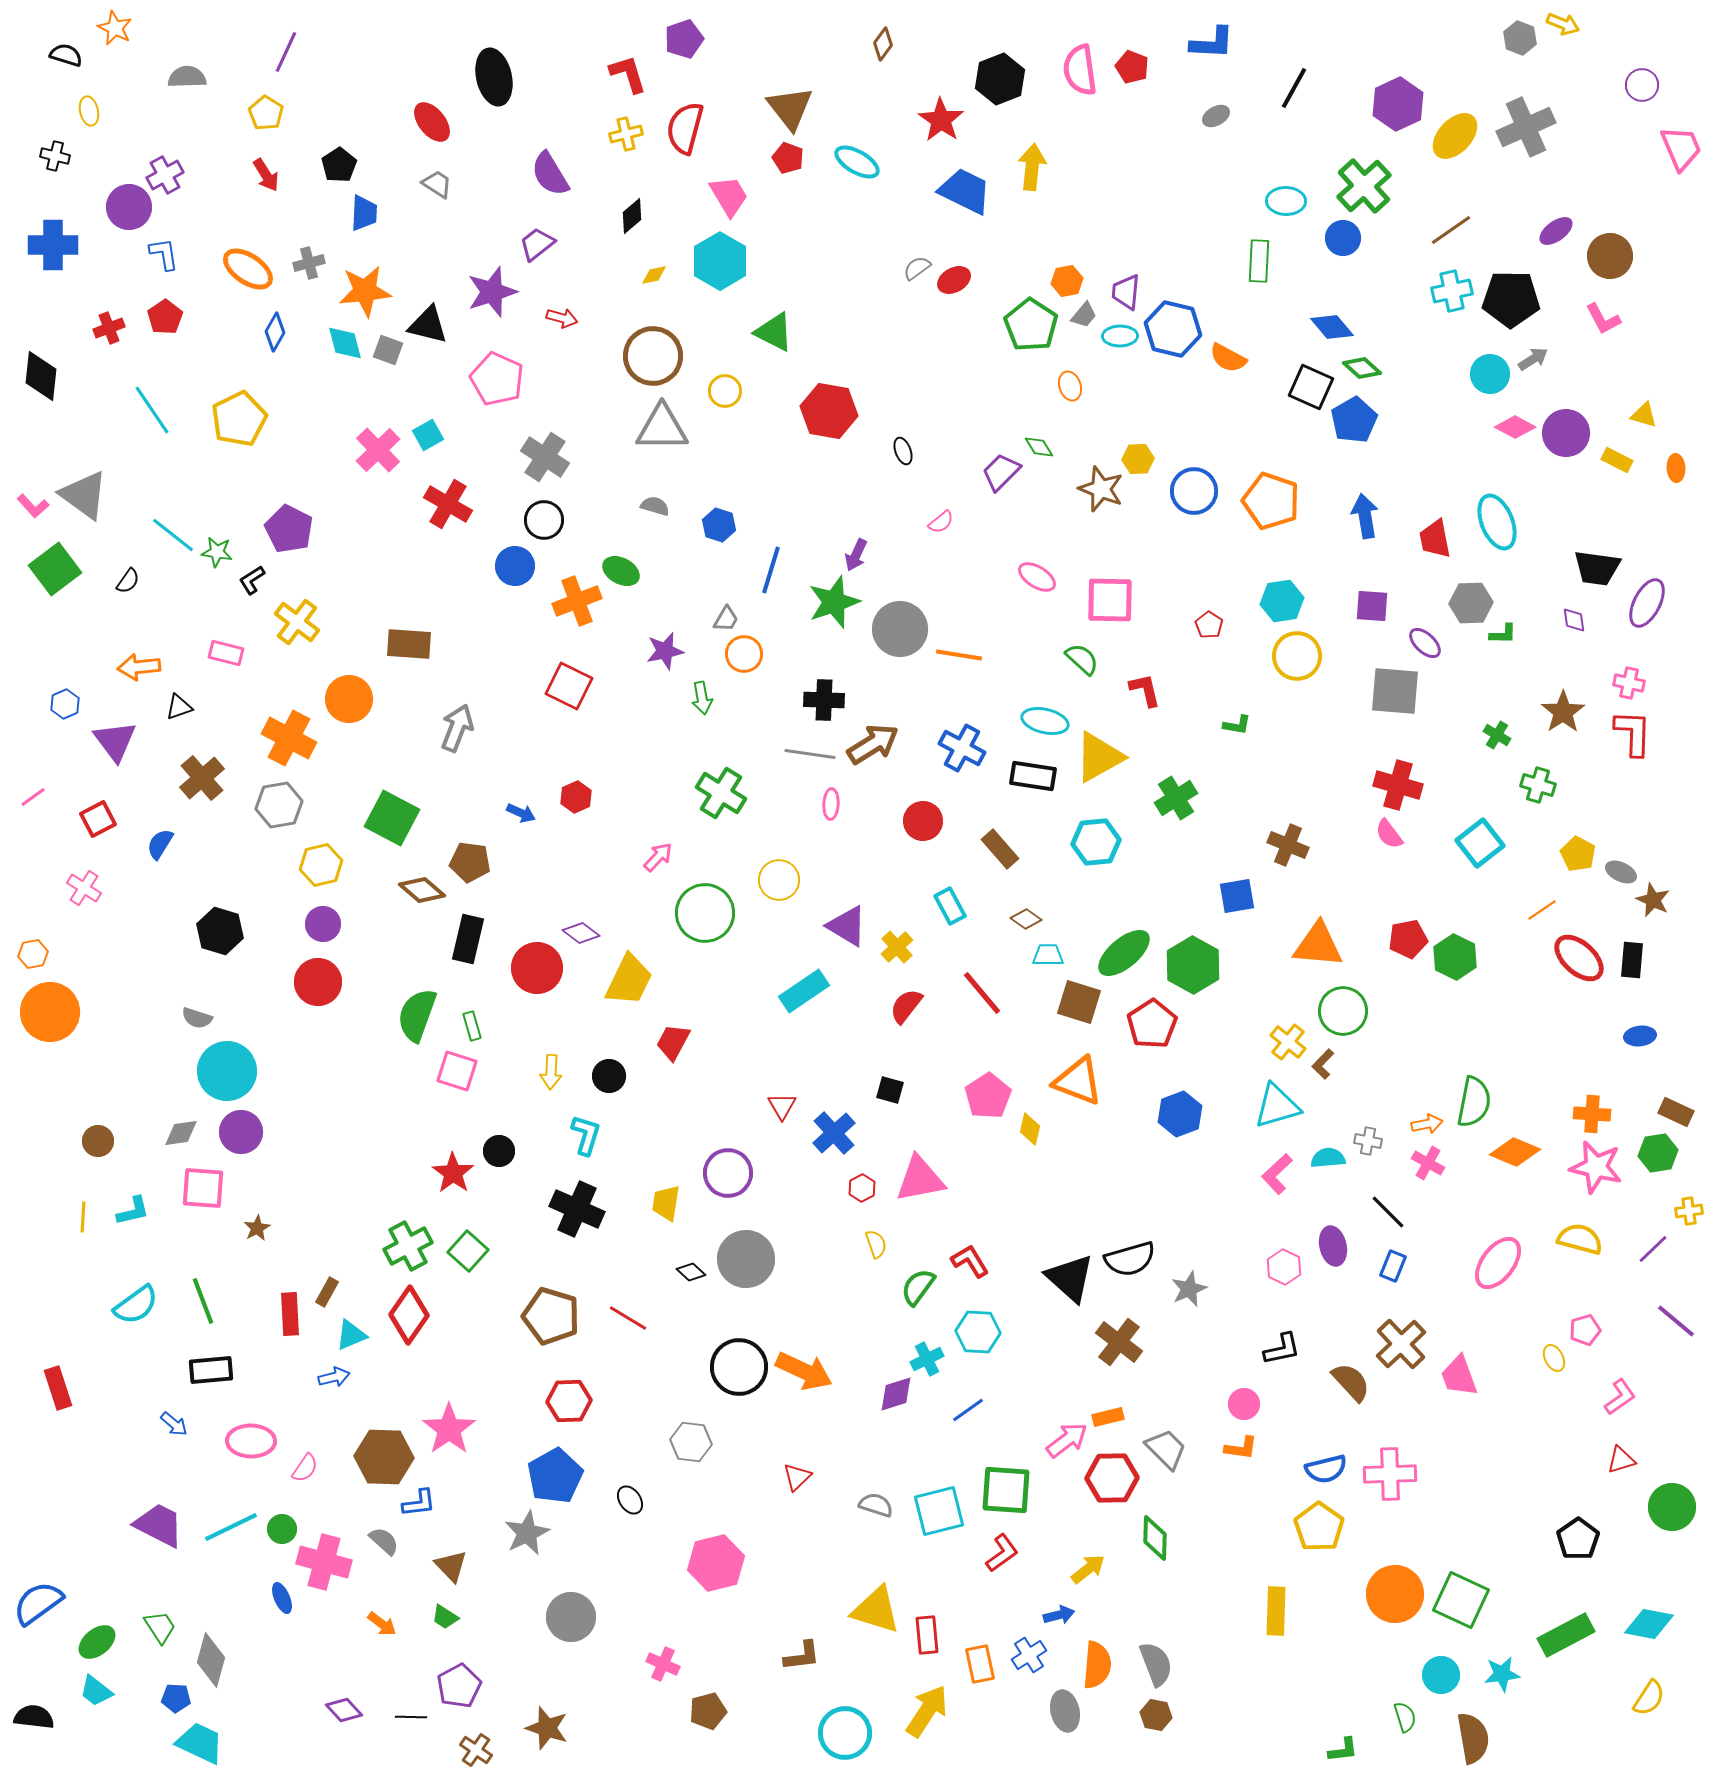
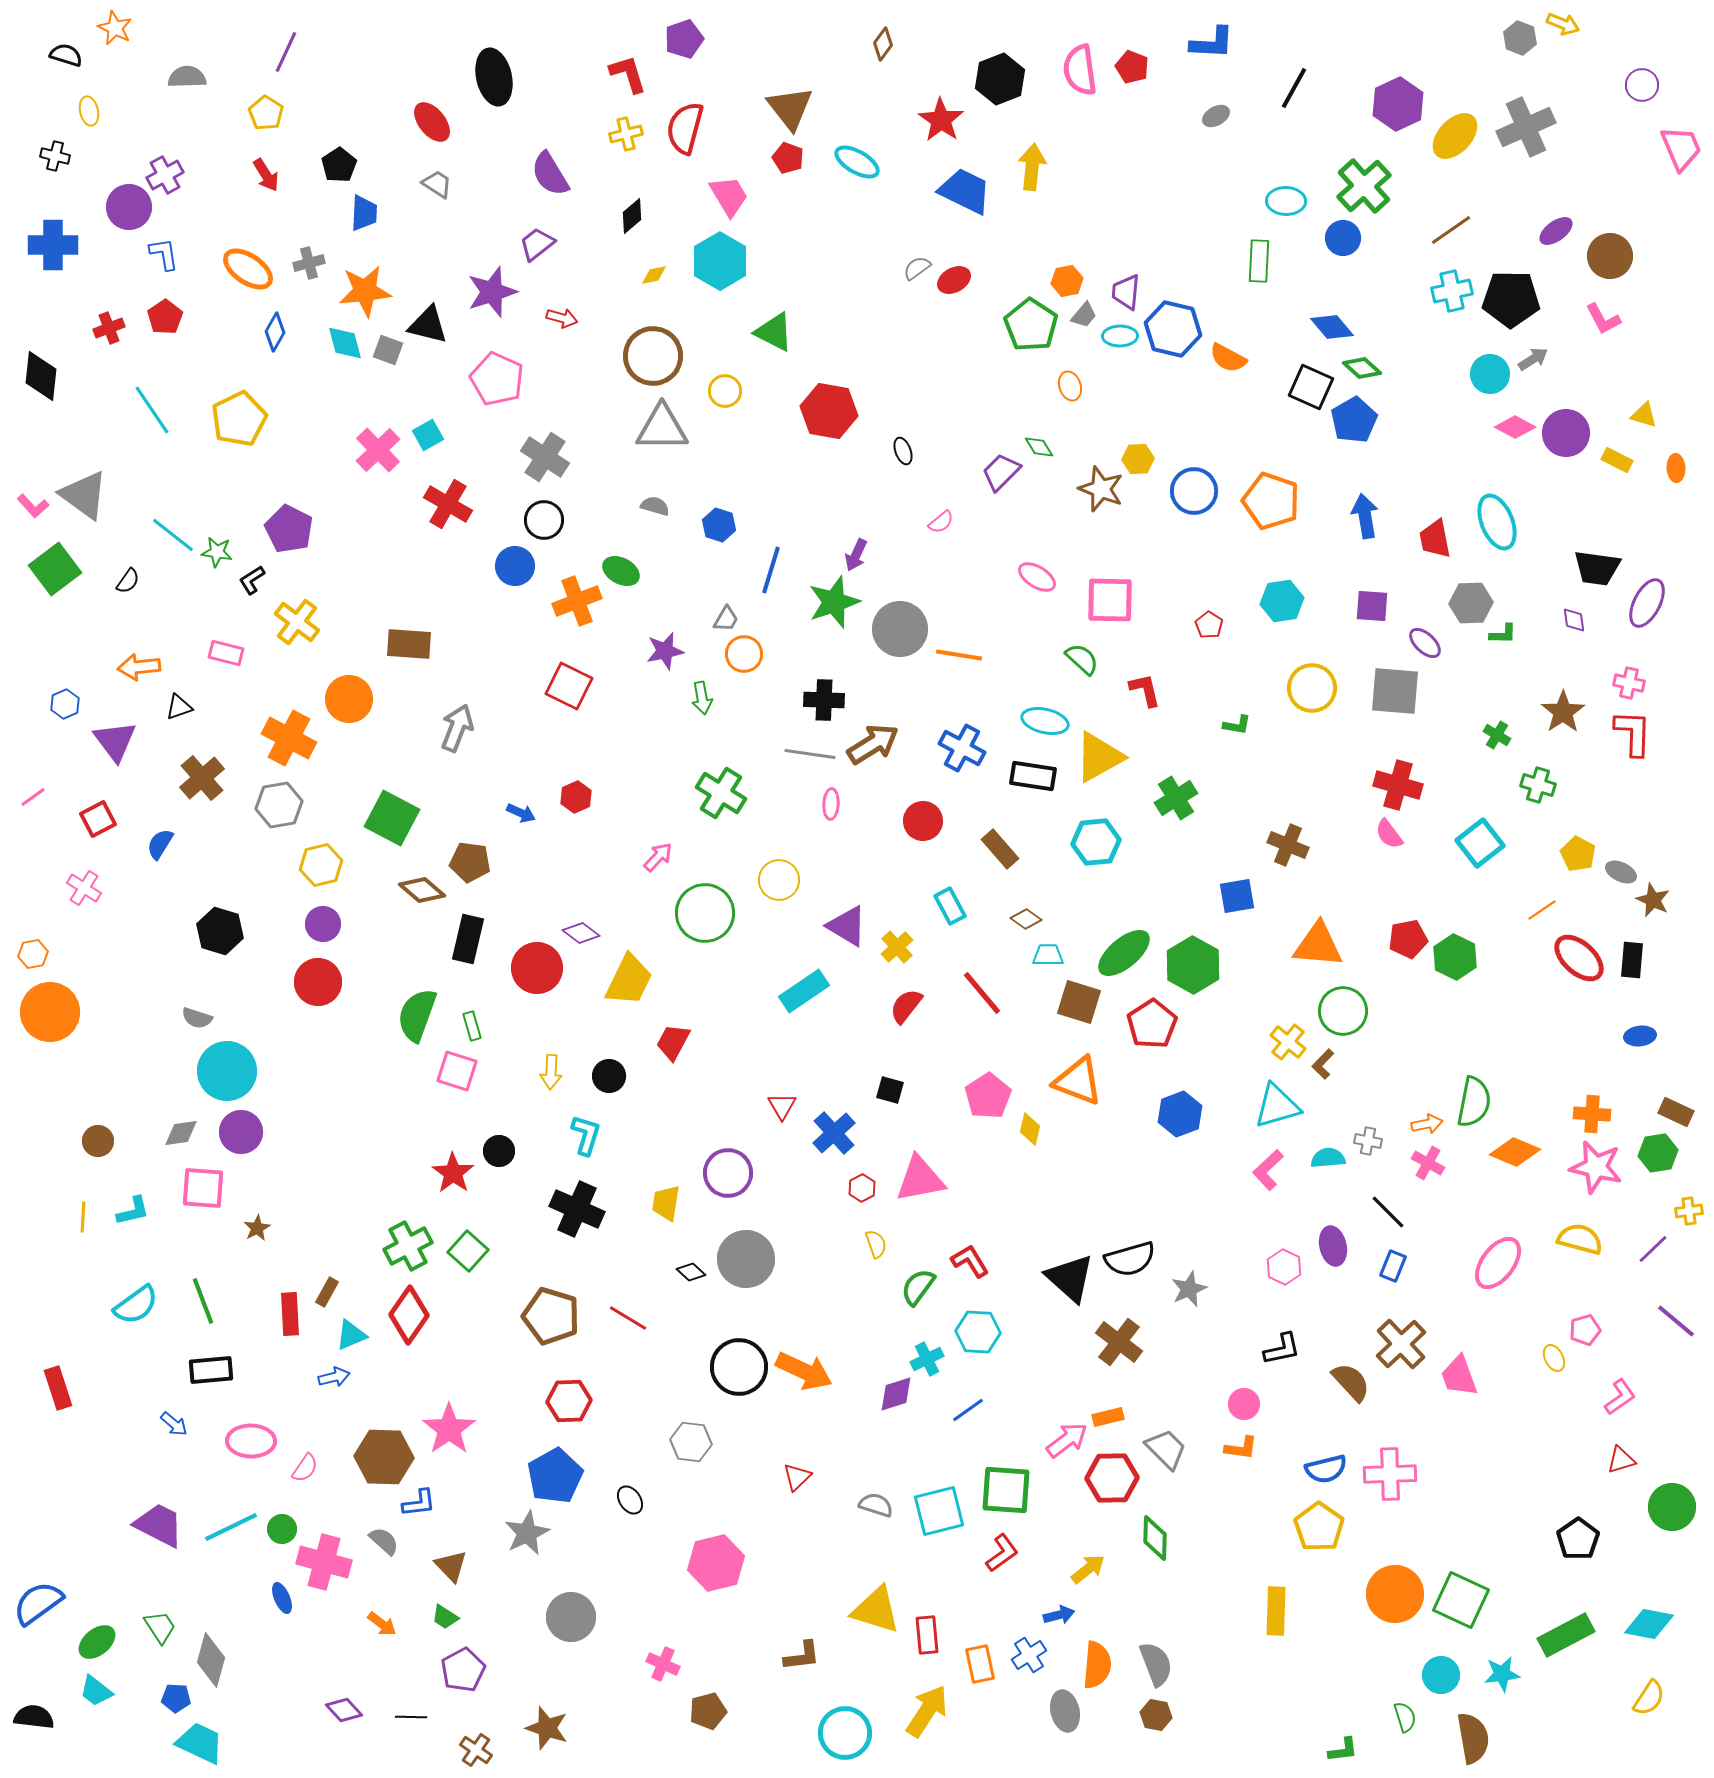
yellow circle at (1297, 656): moved 15 px right, 32 px down
pink L-shape at (1277, 1174): moved 9 px left, 4 px up
purple pentagon at (459, 1686): moved 4 px right, 16 px up
